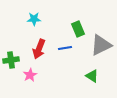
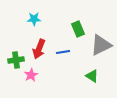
blue line: moved 2 px left, 4 px down
green cross: moved 5 px right
pink star: moved 1 px right
